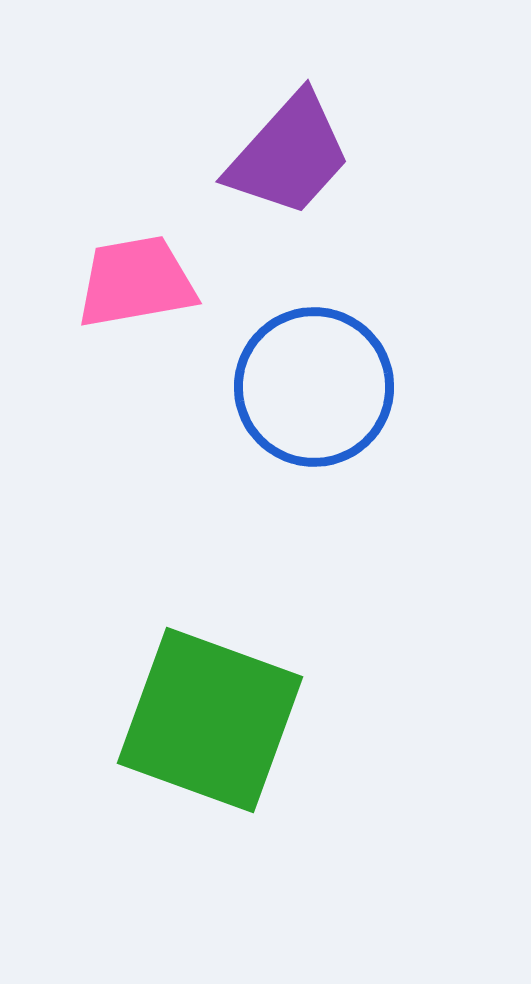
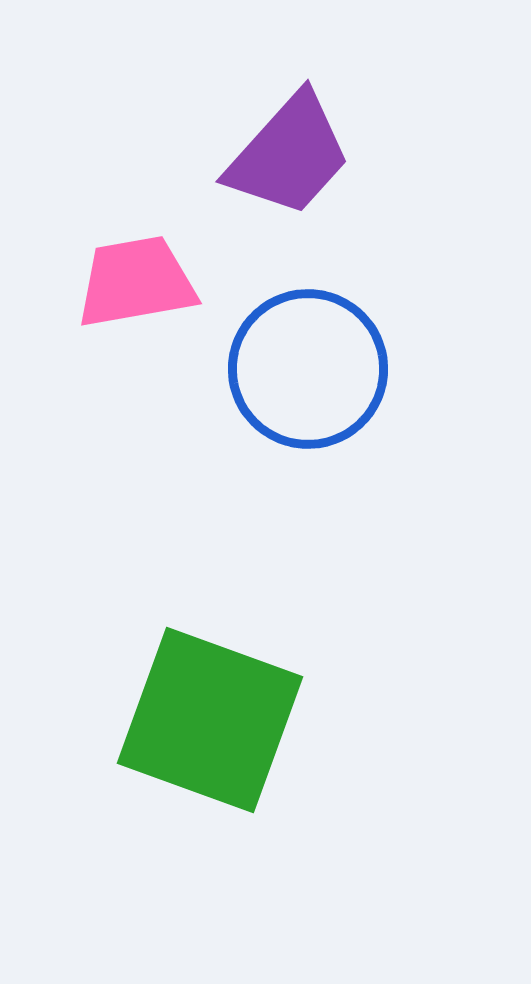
blue circle: moved 6 px left, 18 px up
